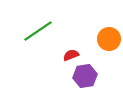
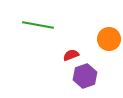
green line: moved 6 px up; rotated 44 degrees clockwise
purple hexagon: rotated 10 degrees counterclockwise
